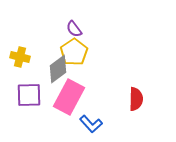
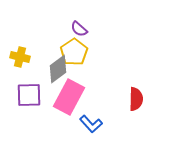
purple semicircle: moved 5 px right; rotated 12 degrees counterclockwise
